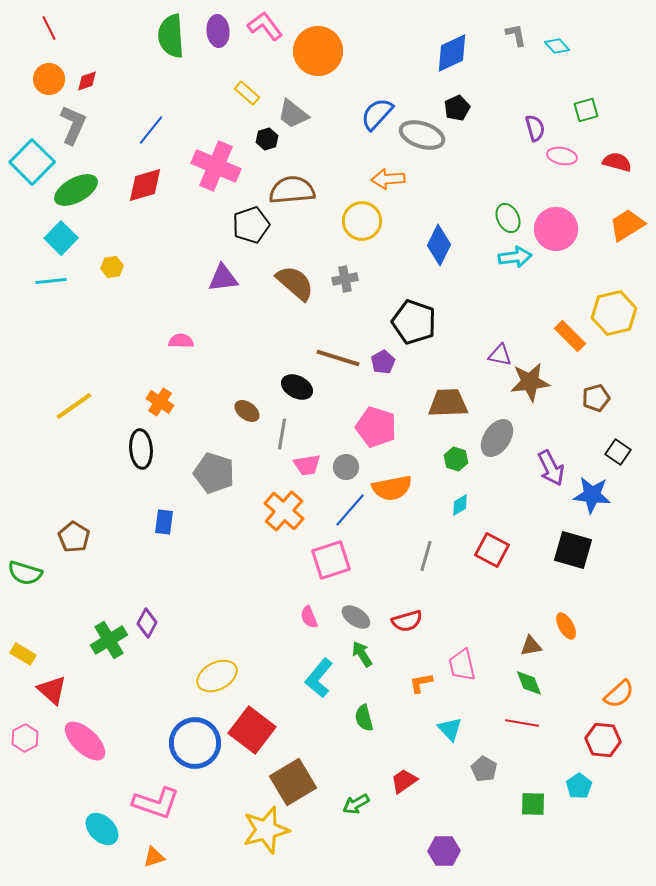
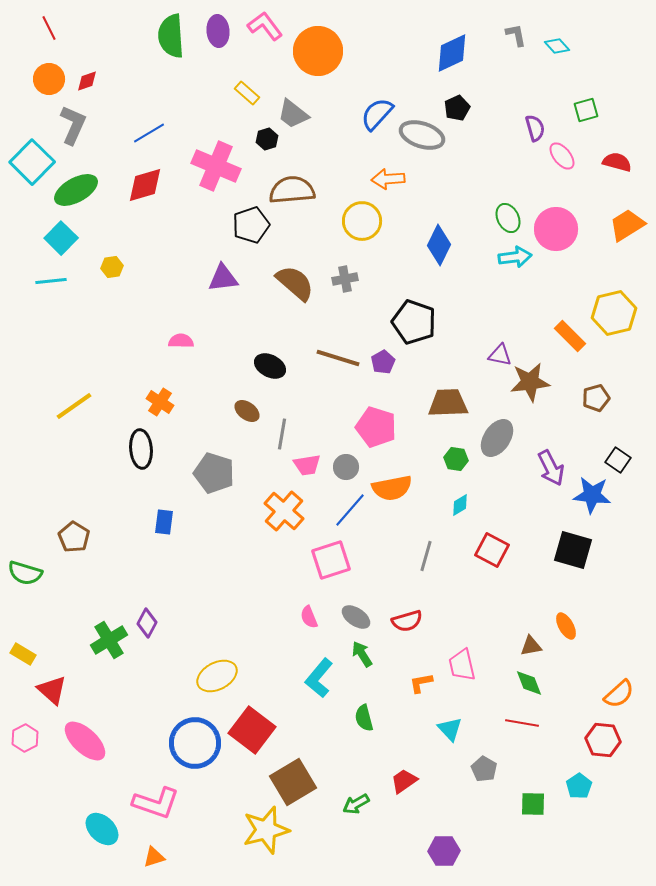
blue line at (151, 130): moved 2 px left, 3 px down; rotated 20 degrees clockwise
pink ellipse at (562, 156): rotated 40 degrees clockwise
black ellipse at (297, 387): moved 27 px left, 21 px up
black square at (618, 452): moved 8 px down
green hexagon at (456, 459): rotated 10 degrees counterclockwise
